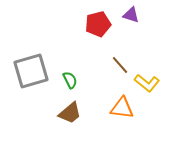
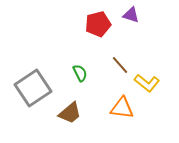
gray square: moved 2 px right, 17 px down; rotated 18 degrees counterclockwise
green semicircle: moved 10 px right, 7 px up
